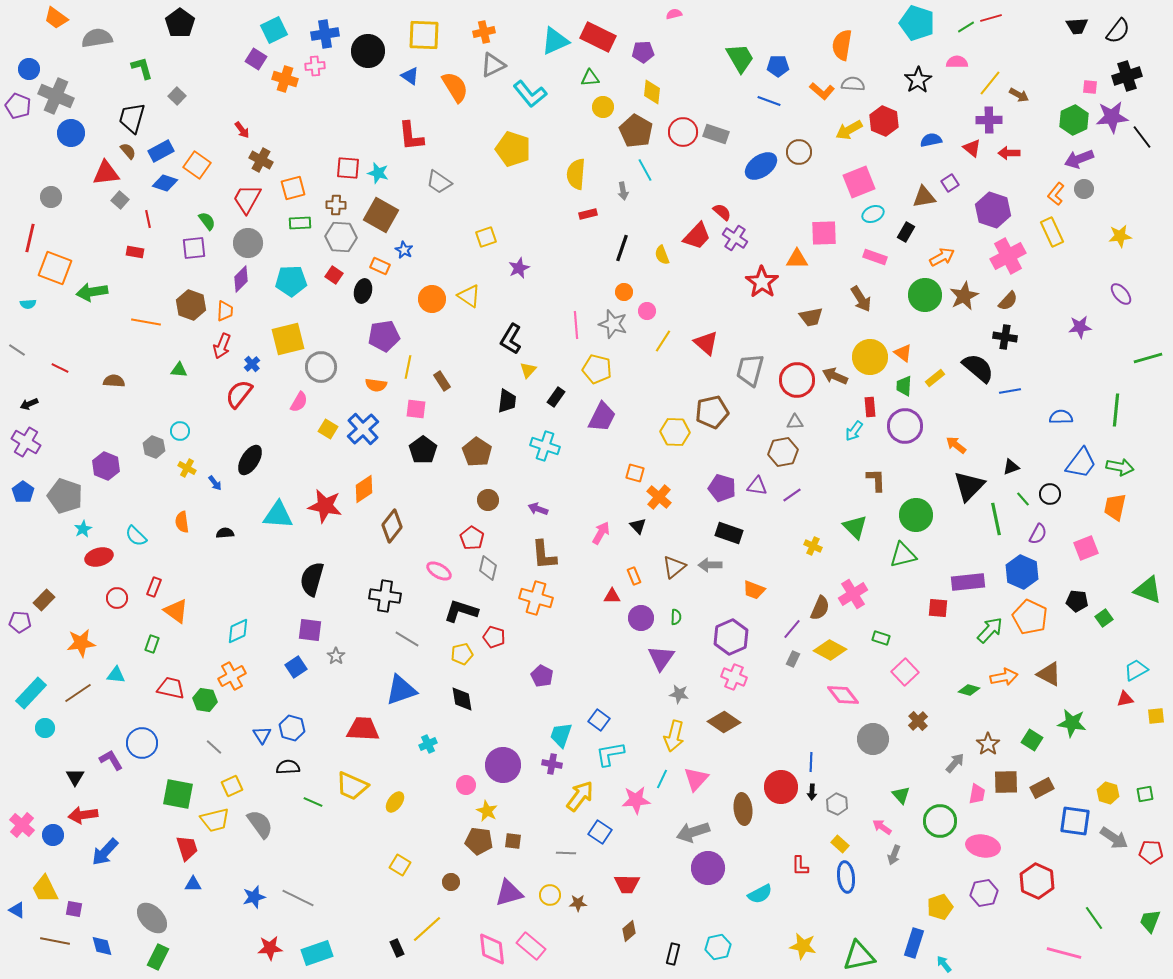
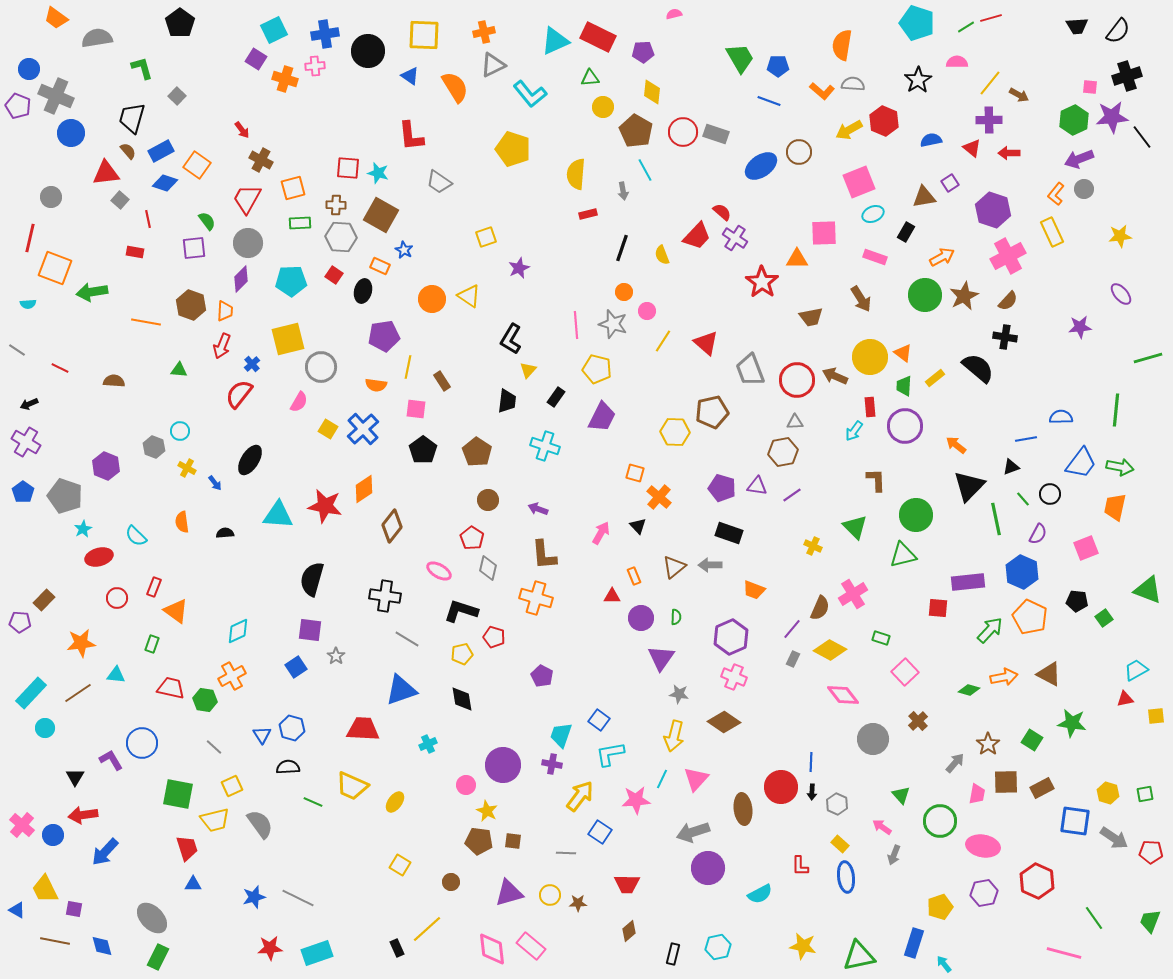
gray trapezoid at (750, 370): rotated 36 degrees counterclockwise
blue line at (1010, 391): moved 16 px right, 48 px down
